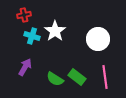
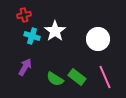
pink line: rotated 15 degrees counterclockwise
